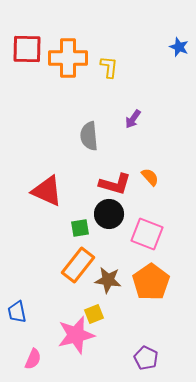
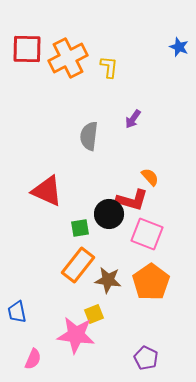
orange cross: rotated 27 degrees counterclockwise
gray semicircle: rotated 12 degrees clockwise
red L-shape: moved 17 px right, 16 px down
pink star: rotated 21 degrees clockwise
